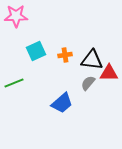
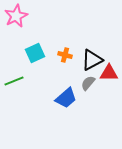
pink star: rotated 25 degrees counterclockwise
cyan square: moved 1 px left, 2 px down
orange cross: rotated 24 degrees clockwise
black triangle: rotated 35 degrees counterclockwise
green line: moved 2 px up
blue trapezoid: moved 4 px right, 5 px up
